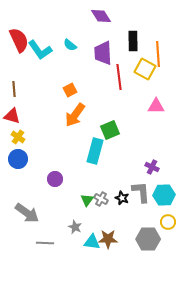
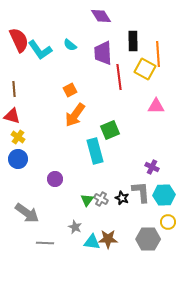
cyan rectangle: rotated 30 degrees counterclockwise
